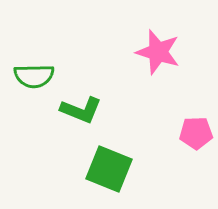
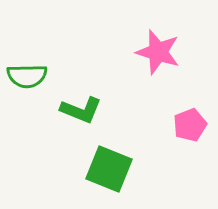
green semicircle: moved 7 px left
pink pentagon: moved 6 px left, 8 px up; rotated 20 degrees counterclockwise
